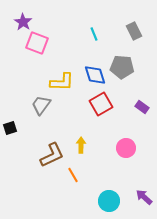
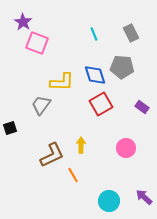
gray rectangle: moved 3 px left, 2 px down
